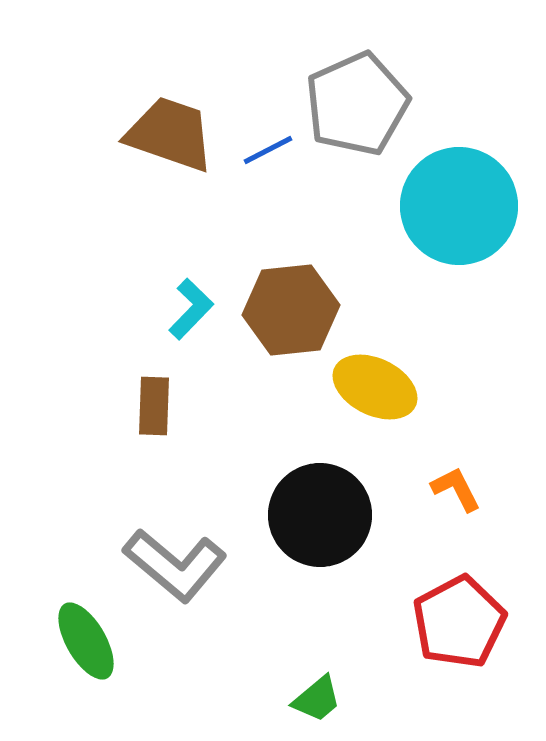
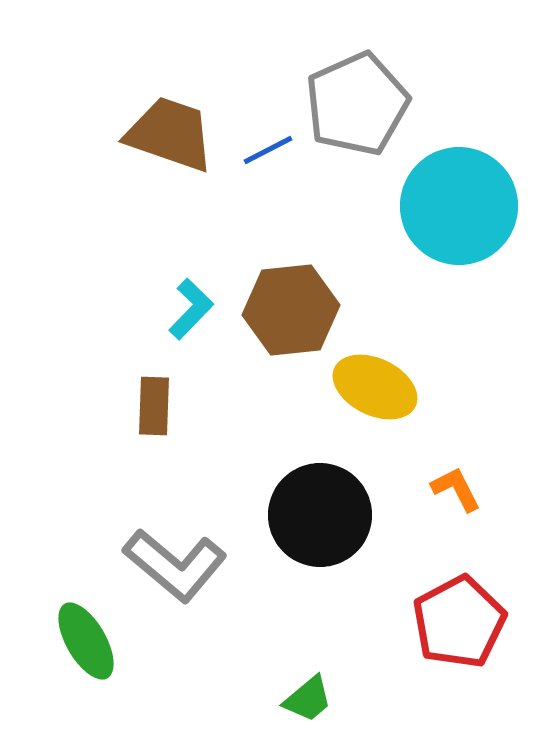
green trapezoid: moved 9 px left
